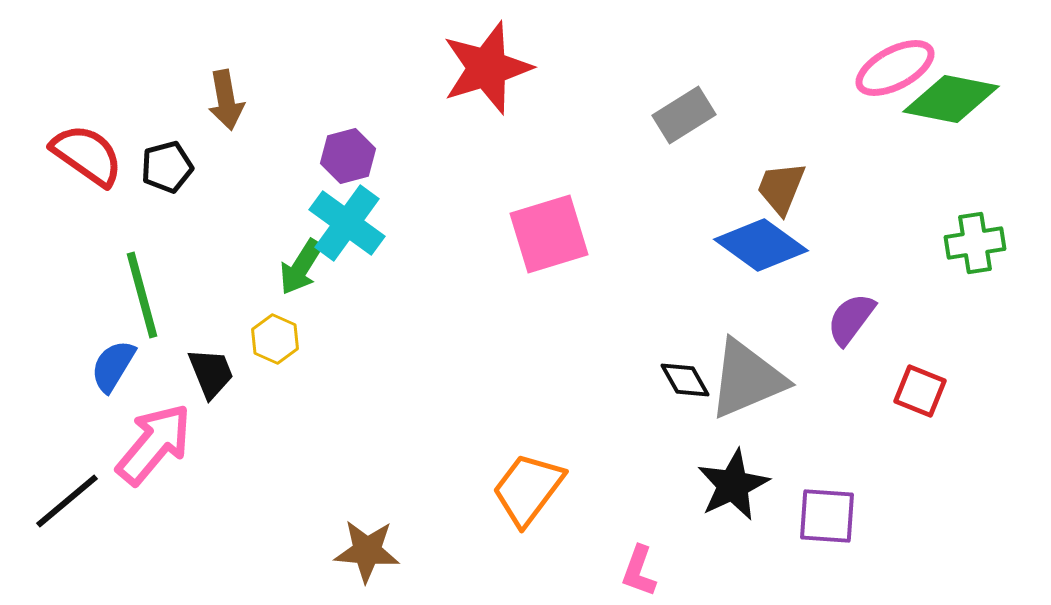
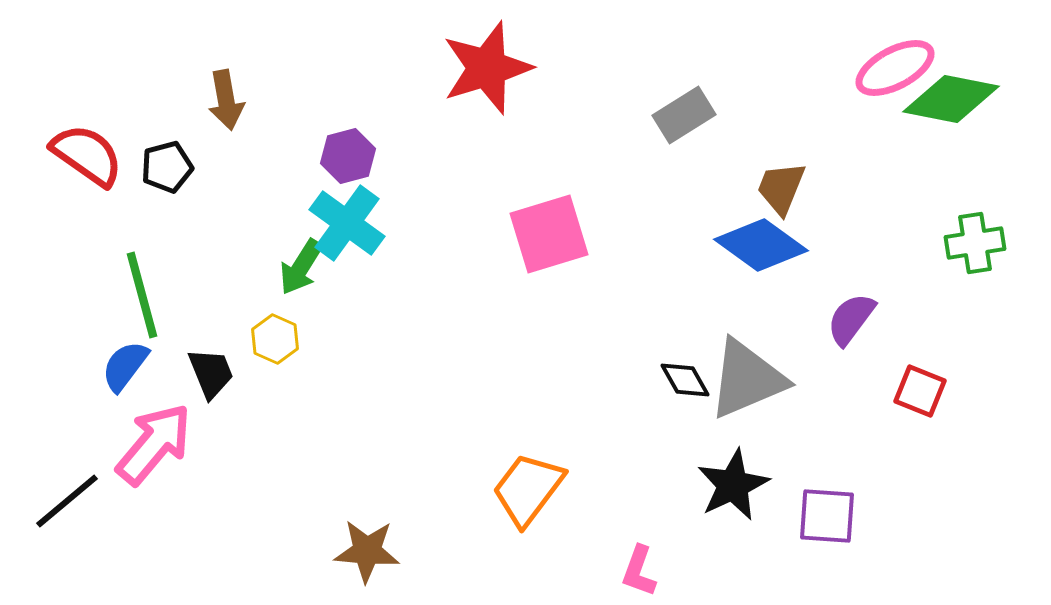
blue semicircle: moved 12 px right; rotated 6 degrees clockwise
